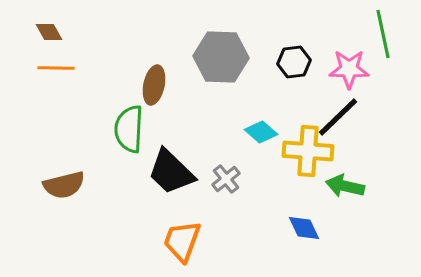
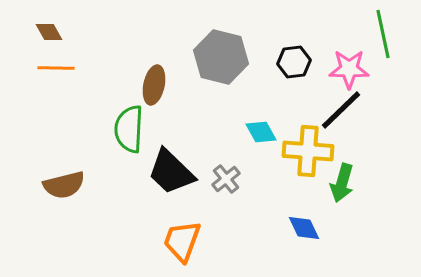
gray hexagon: rotated 12 degrees clockwise
black line: moved 3 px right, 7 px up
cyan diamond: rotated 20 degrees clockwise
green arrow: moved 3 px left, 3 px up; rotated 87 degrees counterclockwise
